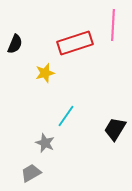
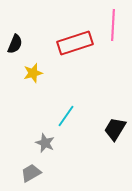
yellow star: moved 12 px left
